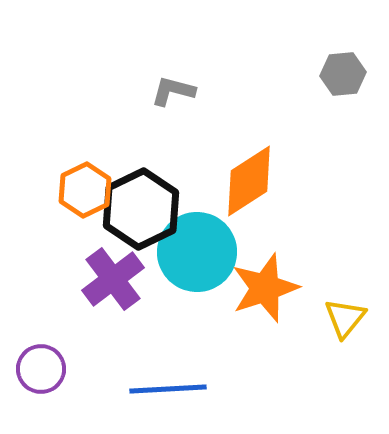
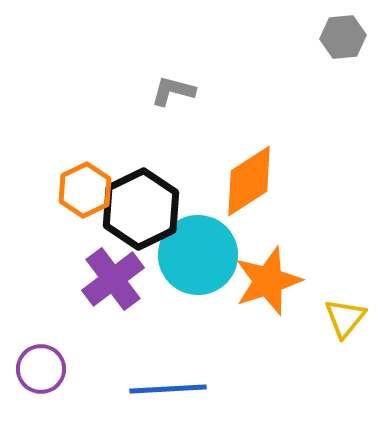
gray hexagon: moved 37 px up
cyan circle: moved 1 px right, 3 px down
orange star: moved 3 px right, 7 px up
